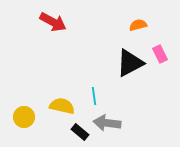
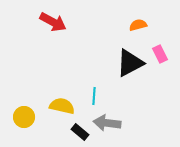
cyan line: rotated 12 degrees clockwise
